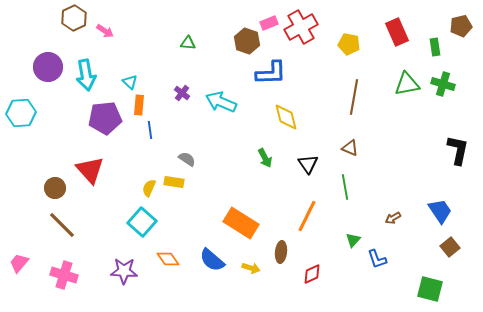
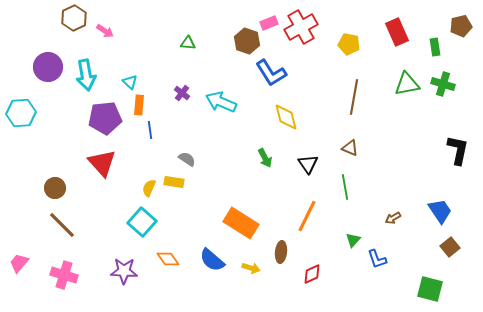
blue L-shape at (271, 73): rotated 60 degrees clockwise
red triangle at (90, 170): moved 12 px right, 7 px up
